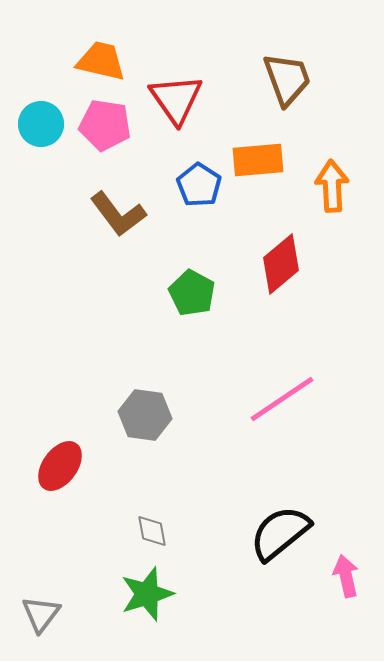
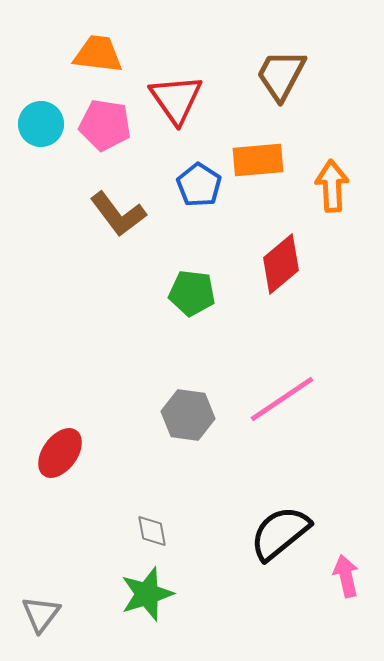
orange trapezoid: moved 3 px left, 7 px up; rotated 6 degrees counterclockwise
brown trapezoid: moved 6 px left, 4 px up; rotated 132 degrees counterclockwise
green pentagon: rotated 21 degrees counterclockwise
gray hexagon: moved 43 px right
red ellipse: moved 13 px up
